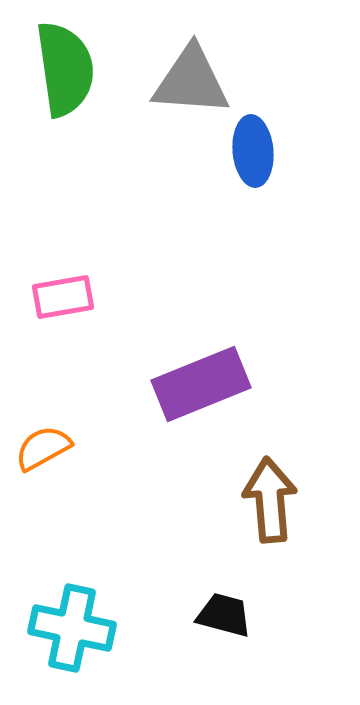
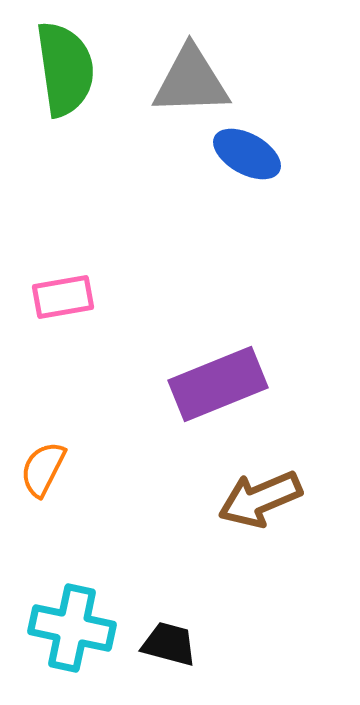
gray triangle: rotated 6 degrees counterclockwise
blue ellipse: moved 6 px left, 3 px down; rotated 56 degrees counterclockwise
purple rectangle: moved 17 px right
orange semicircle: moved 21 px down; rotated 34 degrees counterclockwise
brown arrow: moved 10 px left, 1 px up; rotated 108 degrees counterclockwise
black trapezoid: moved 55 px left, 29 px down
